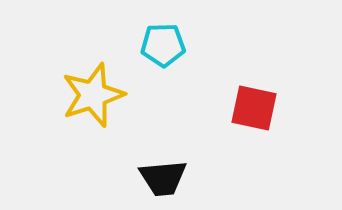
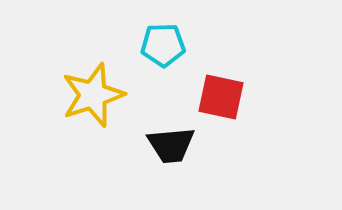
red square: moved 33 px left, 11 px up
black trapezoid: moved 8 px right, 33 px up
